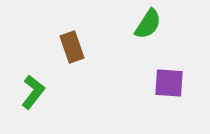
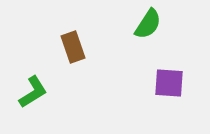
brown rectangle: moved 1 px right
green L-shape: rotated 20 degrees clockwise
